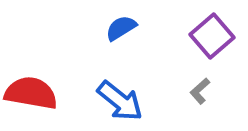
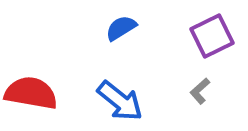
purple square: rotated 15 degrees clockwise
